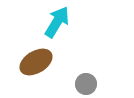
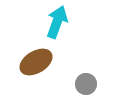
cyan arrow: rotated 12 degrees counterclockwise
